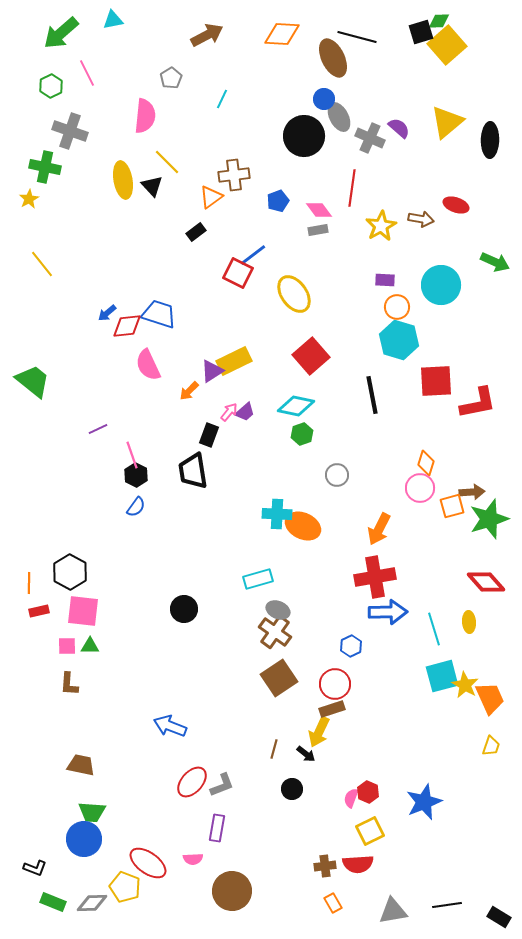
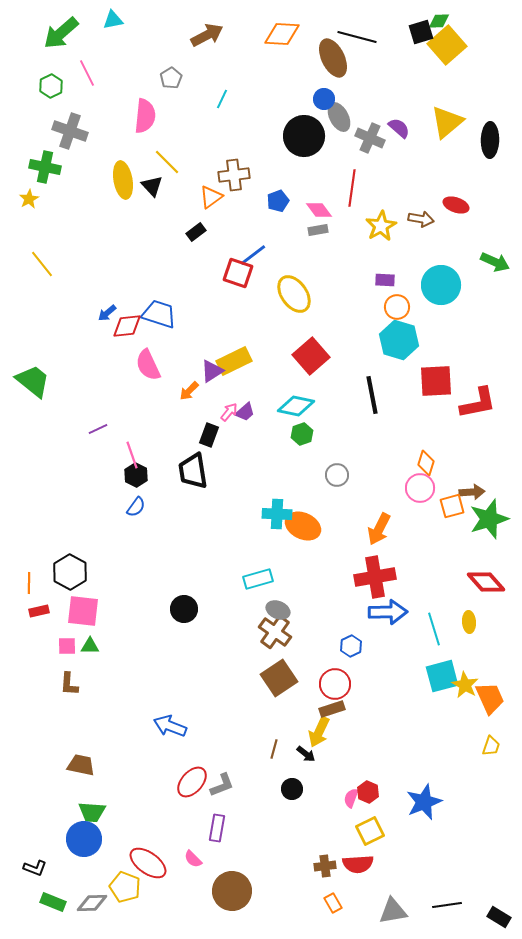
red square at (238, 273): rotated 8 degrees counterclockwise
pink semicircle at (193, 859): rotated 48 degrees clockwise
